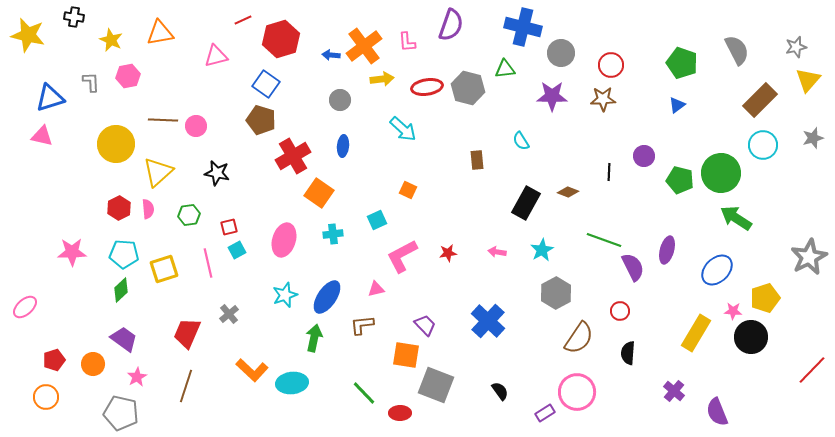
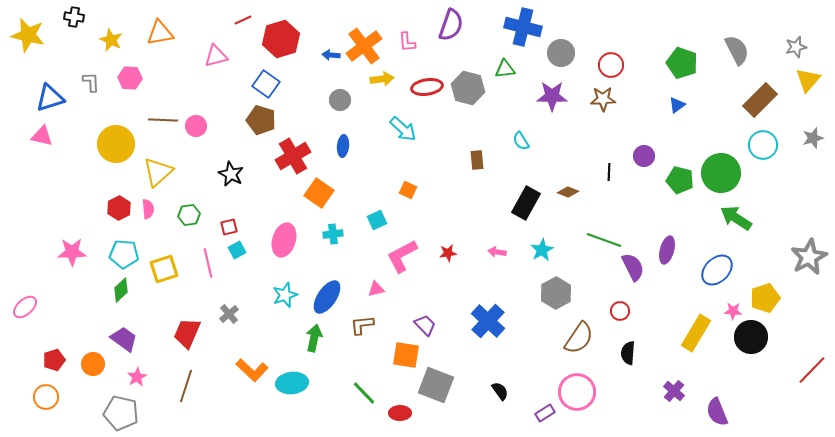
pink hexagon at (128, 76): moved 2 px right, 2 px down; rotated 15 degrees clockwise
black star at (217, 173): moved 14 px right, 1 px down; rotated 15 degrees clockwise
